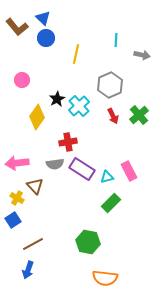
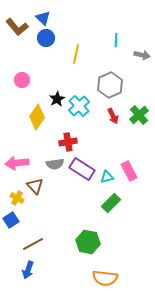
blue square: moved 2 px left
